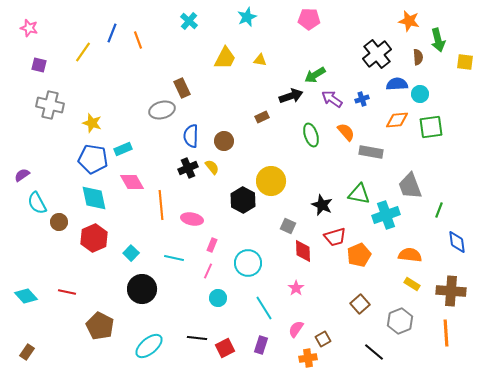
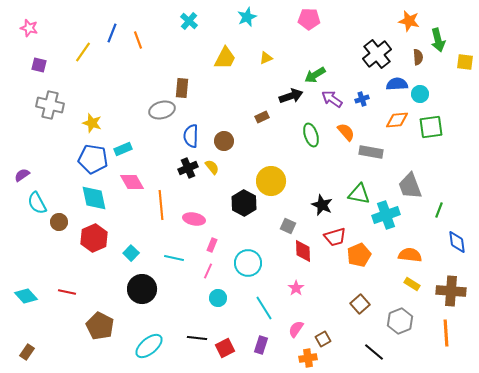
yellow triangle at (260, 60): moved 6 px right, 2 px up; rotated 32 degrees counterclockwise
brown rectangle at (182, 88): rotated 30 degrees clockwise
black hexagon at (243, 200): moved 1 px right, 3 px down
pink ellipse at (192, 219): moved 2 px right
